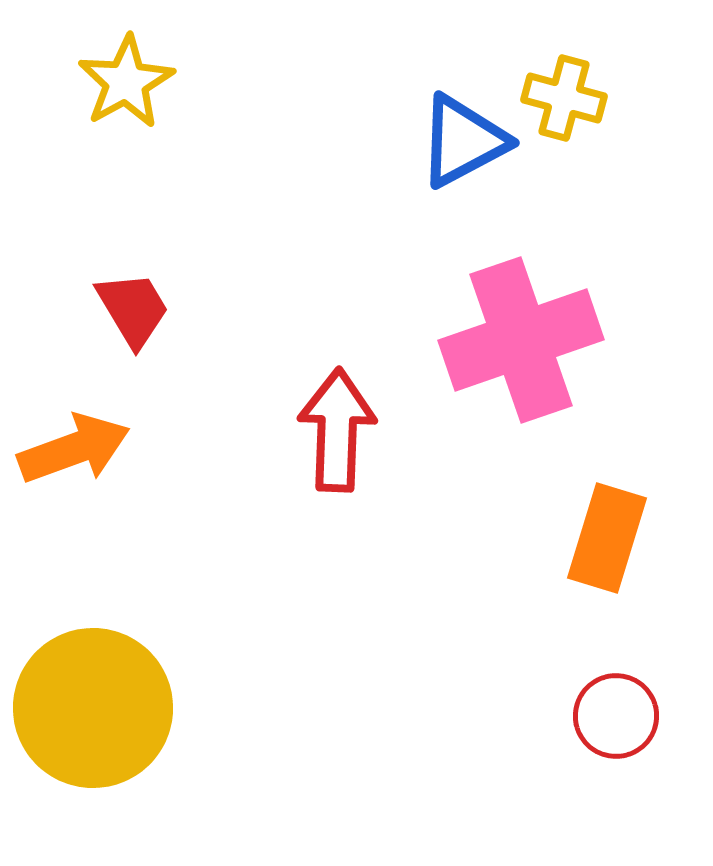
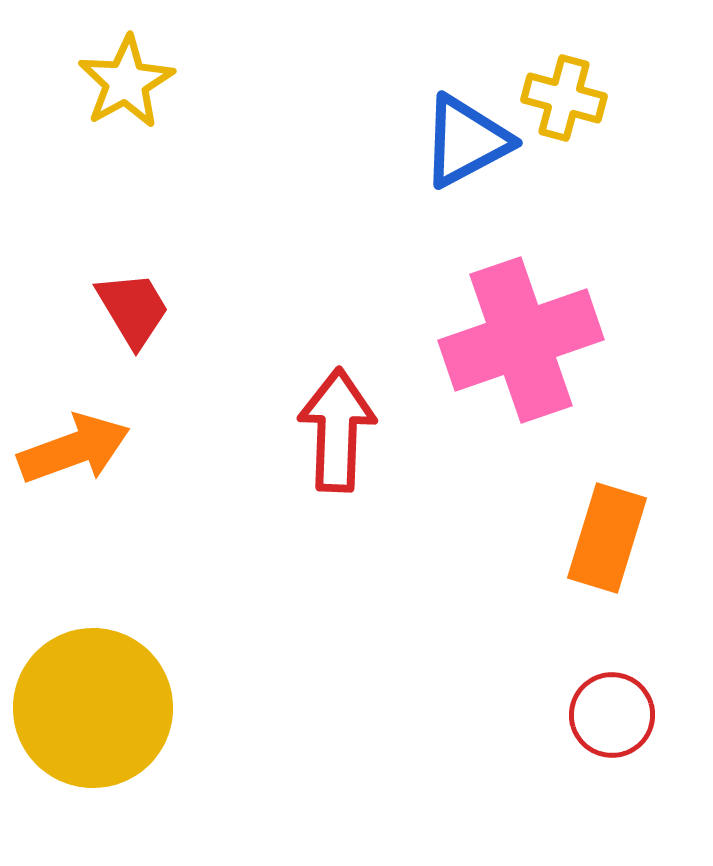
blue triangle: moved 3 px right
red circle: moved 4 px left, 1 px up
